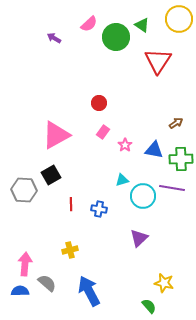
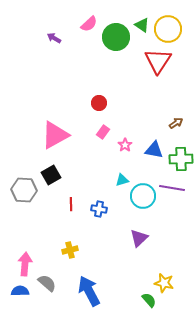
yellow circle: moved 11 px left, 10 px down
pink triangle: moved 1 px left
green semicircle: moved 6 px up
